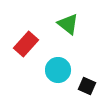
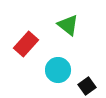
green triangle: moved 1 px down
black square: rotated 30 degrees clockwise
